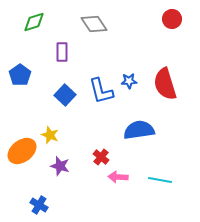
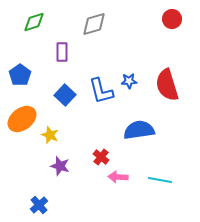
gray diamond: rotated 72 degrees counterclockwise
red semicircle: moved 2 px right, 1 px down
orange ellipse: moved 32 px up
blue cross: rotated 18 degrees clockwise
